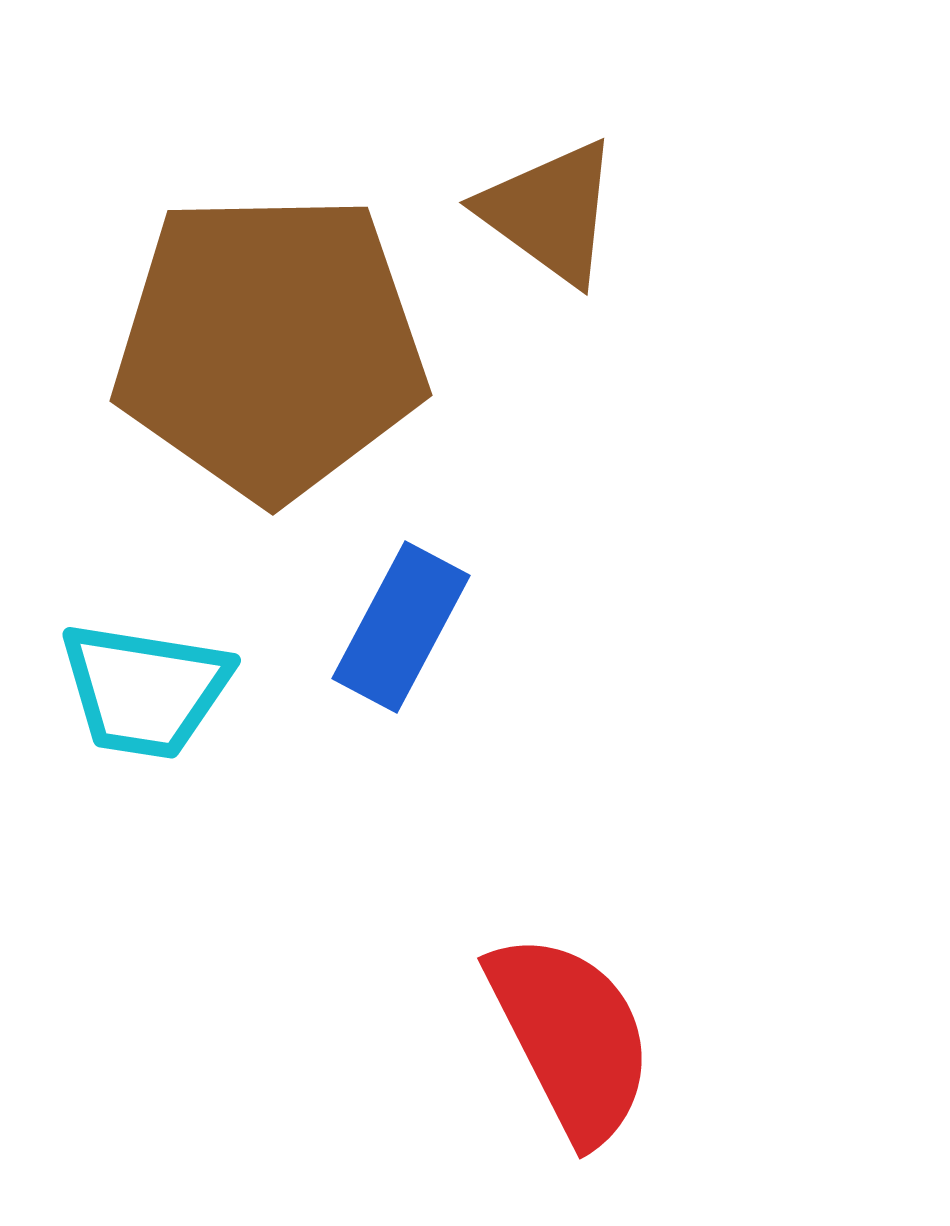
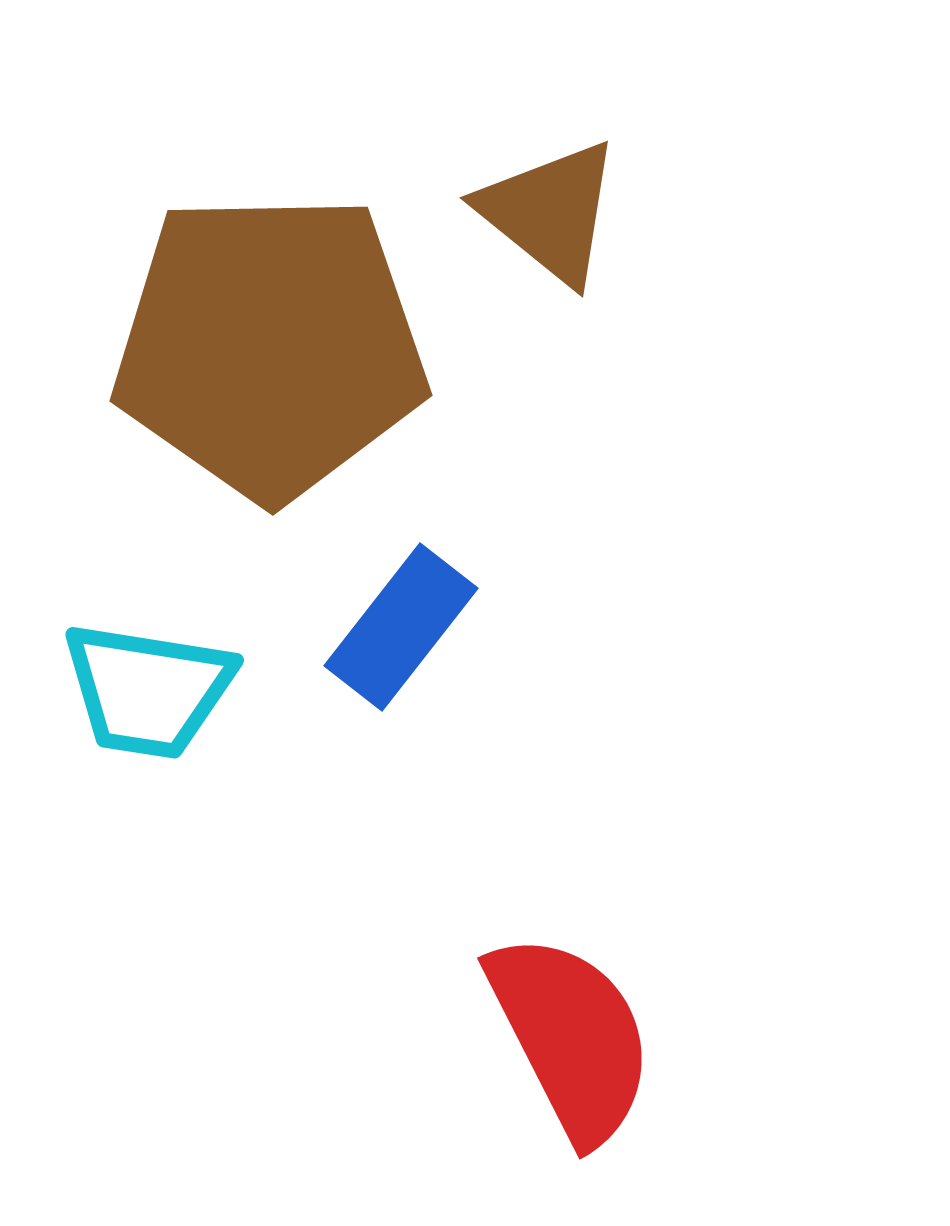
brown triangle: rotated 3 degrees clockwise
blue rectangle: rotated 10 degrees clockwise
cyan trapezoid: moved 3 px right
